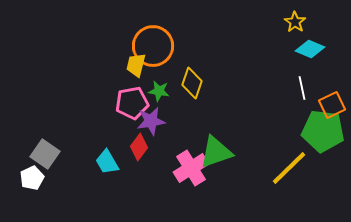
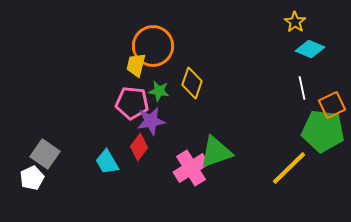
pink pentagon: rotated 16 degrees clockwise
